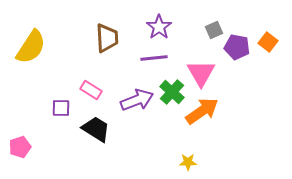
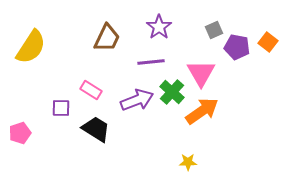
brown trapezoid: rotated 28 degrees clockwise
purple line: moved 3 px left, 4 px down
pink pentagon: moved 14 px up
